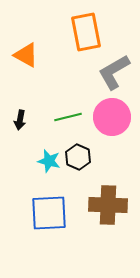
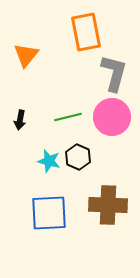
orange triangle: rotated 40 degrees clockwise
gray L-shape: moved 1 px down; rotated 135 degrees clockwise
